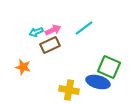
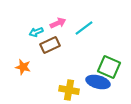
pink arrow: moved 5 px right, 7 px up
